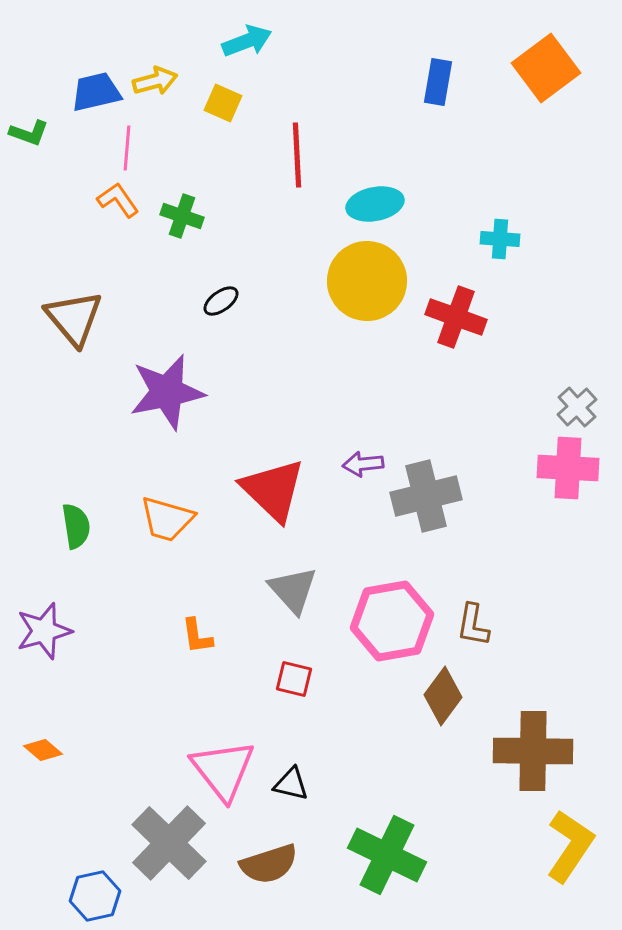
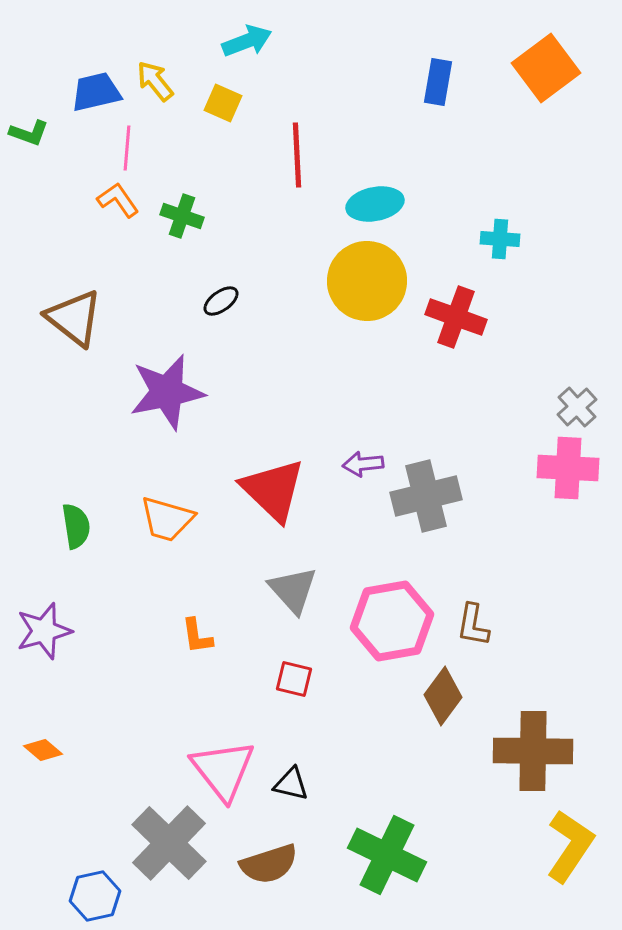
yellow arrow at (155, 81): rotated 114 degrees counterclockwise
brown triangle at (74, 318): rotated 12 degrees counterclockwise
